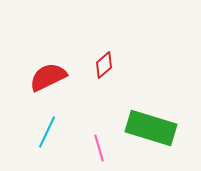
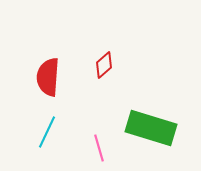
red semicircle: rotated 60 degrees counterclockwise
